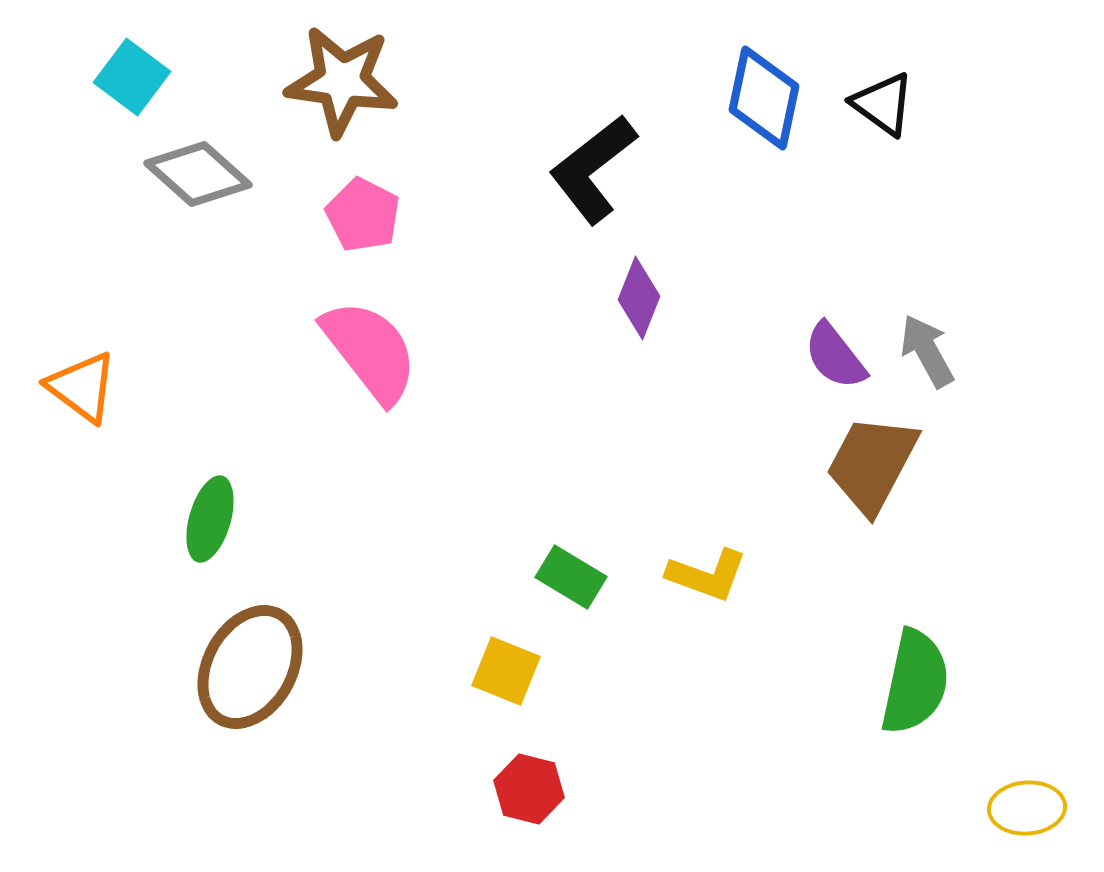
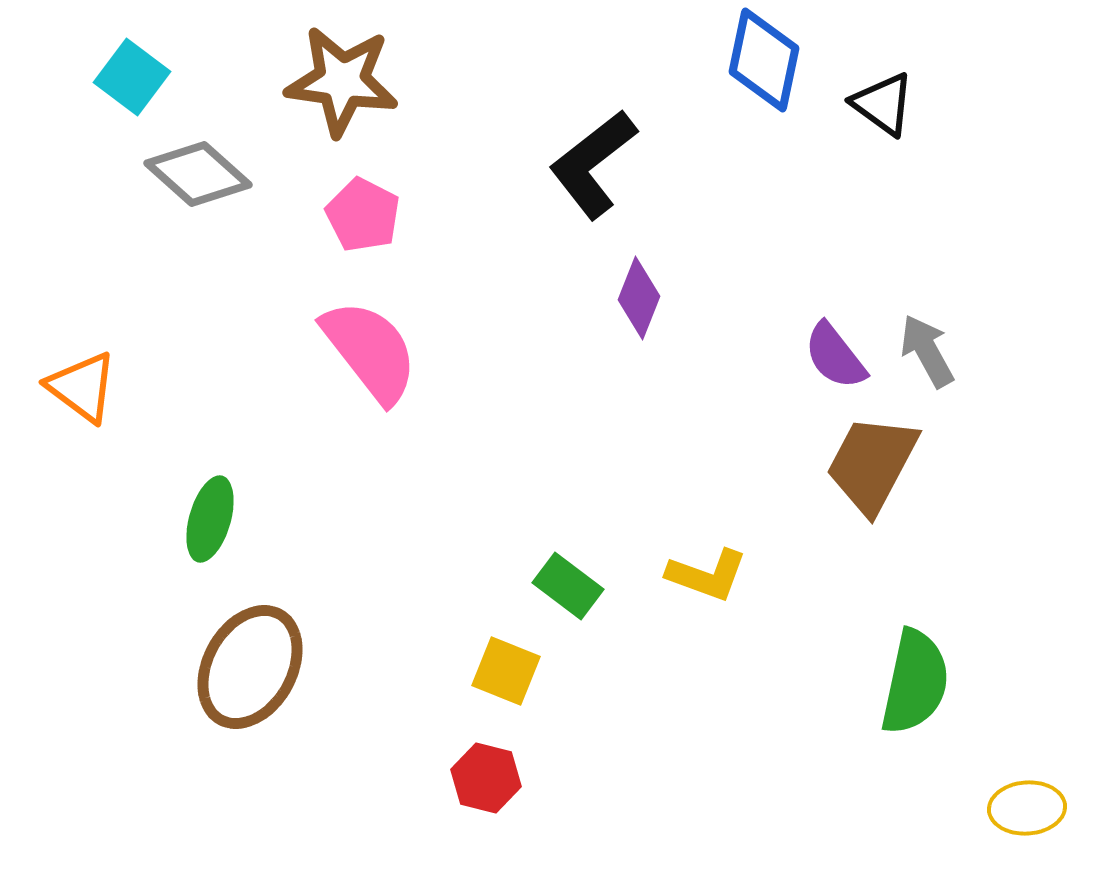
blue diamond: moved 38 px up
black L-shape: moved 5 px up
green rectangle: moved 3 px left, 9 px down; rotated 6 degrees clockwise
red hexagon: moved 43 px left, 11 px up
